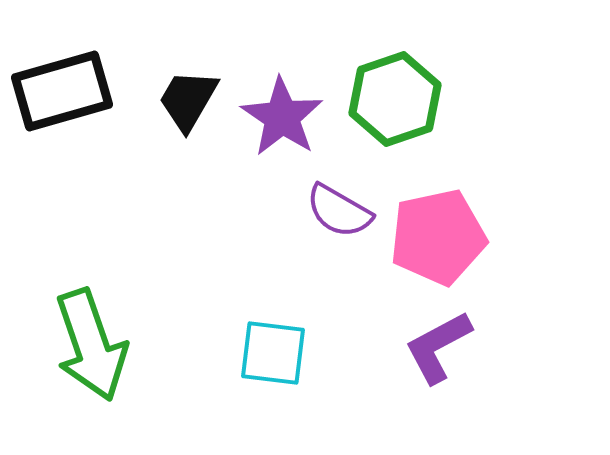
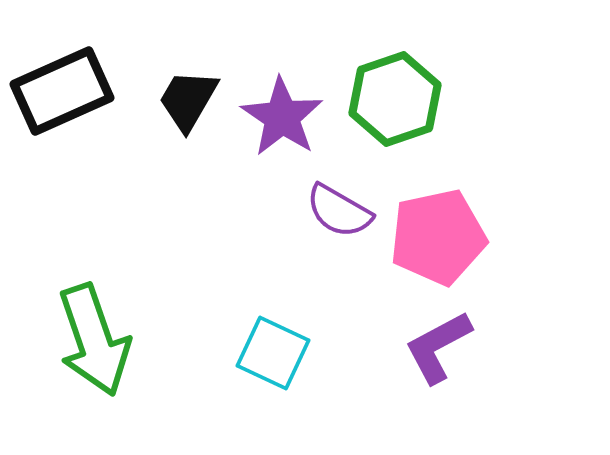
black rectangle: rotated 8 degrees counterclockwise
green arrow: moved 3 px right, 5 px up
cyan square: rotated 18 degrees clockwise
